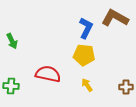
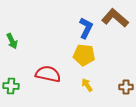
brown L-shape: rotated 12 degrees clockwise
